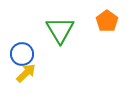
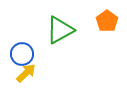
green triangle: rotated 32 degrees clockwise
